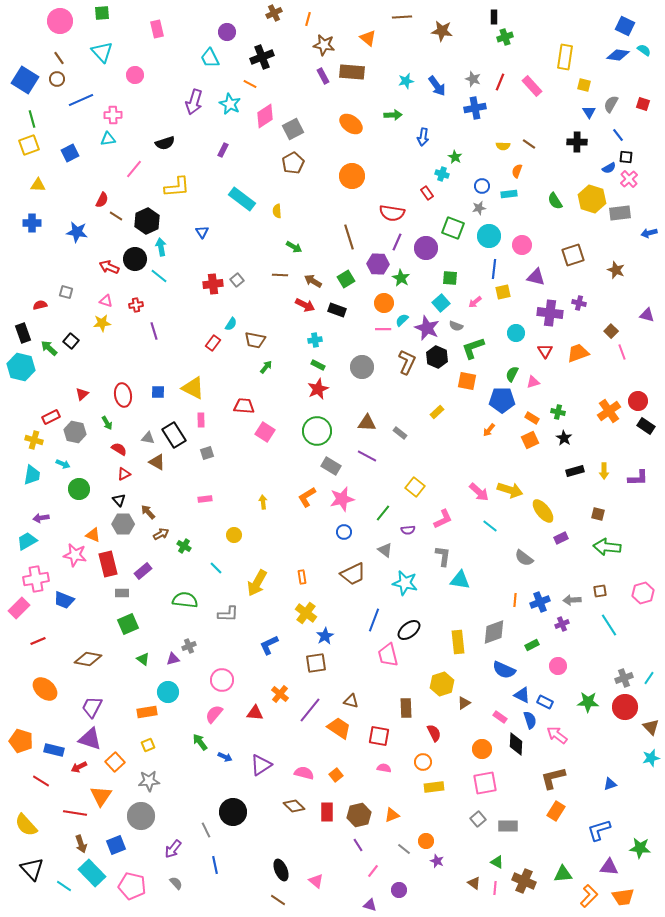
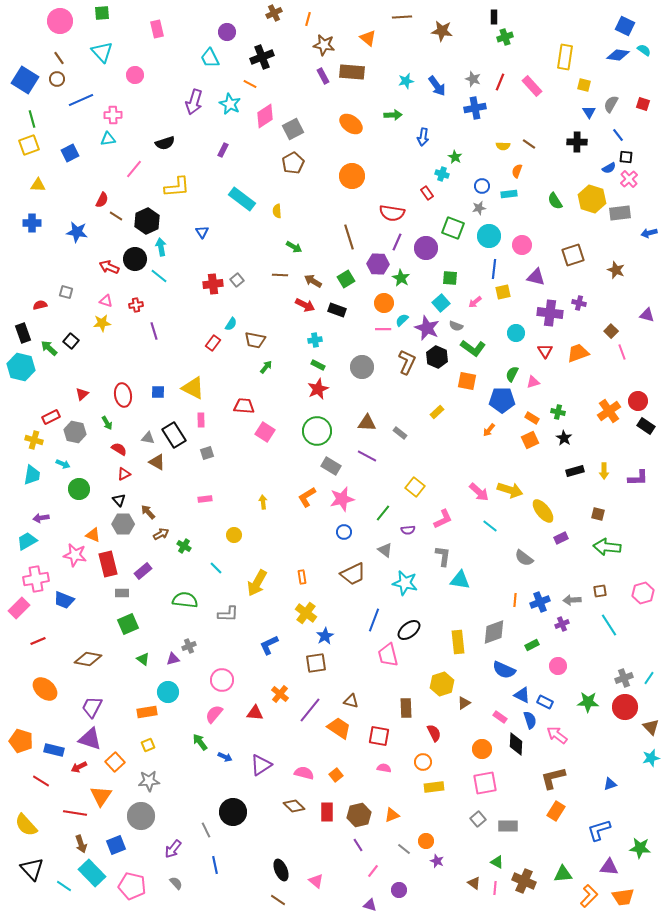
green L-shape at (473, 348): rotated 125 degrees counterclockwise
